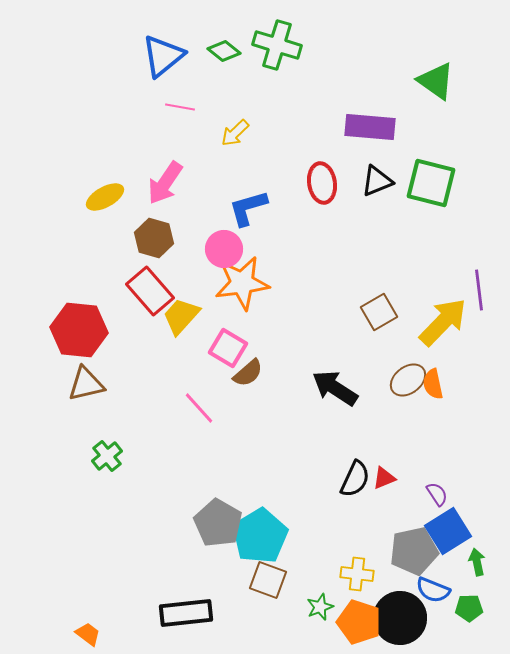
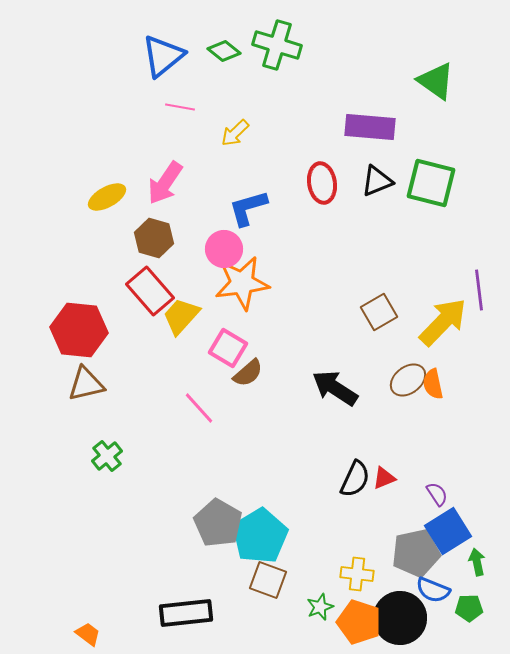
yellow ellipse at (105, 197): moved 2 px right
gray pentagon at (414, 551): moved 2 px right, 2 px down
